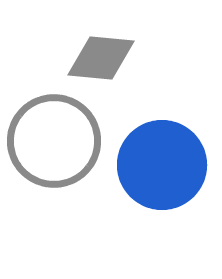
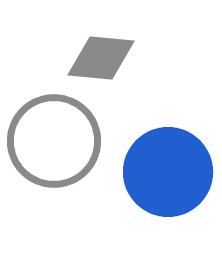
blue circle: moved 6 px right, 7 px down
